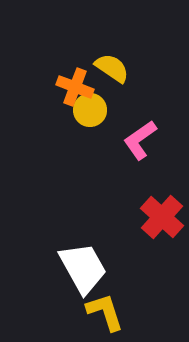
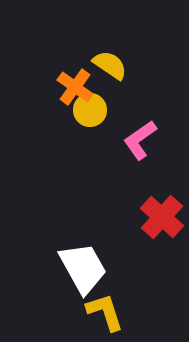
yellow semicircle: moved 2 px left, 3 px up
orange cross: rotated 15 degrees clockwise
